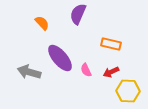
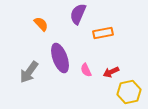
orange semicircle: moved 1 px left, 1 px down
orange rectangle: moved 8 px left, 11 px up; rotated 24 degrees counterclockwise
purple ellipse: rotated 20 degrees clockwise
gray arrow: rotated 70 degrees counterclockwise
yellow hexagon: moved 1 px right, 1 px down; rotated 15 degrees counterclockwise
